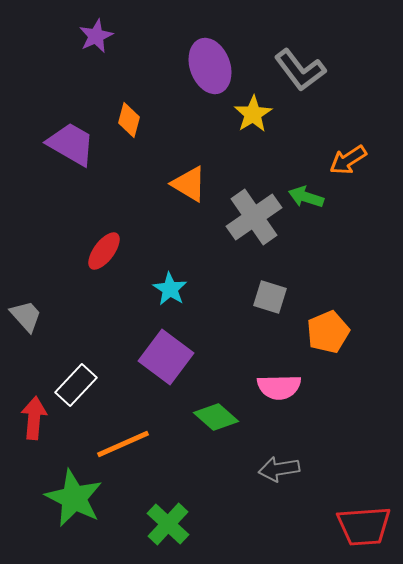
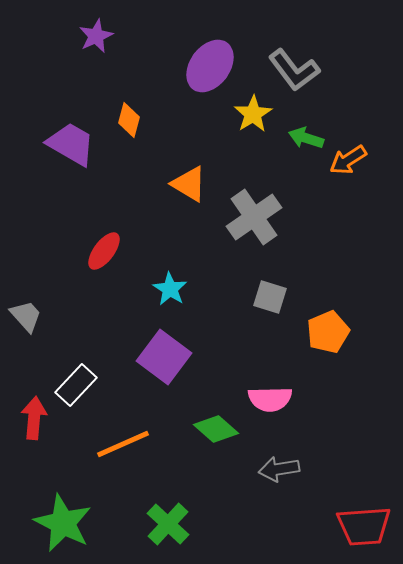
purple ellipse: rotated 56 degrees clockwise
gray L-shape: moved 6 px left
green arrow: moved 59 px up
purple square: moved 2 px left
pink semicircle: moved 9 px left, 12 px down
green diamond: moved 12 px down
green star: moved 11 px left, 25 px down
